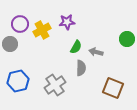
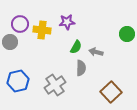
yellow cross: rotated 36 degrees clockwise
green circle: moved 5 px up
gray circle: moved 2 px up
brown square: moved 2 px left, 4 px down; rotated 25 degrees clockwise
